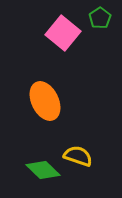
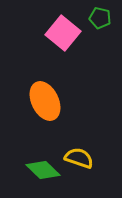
green pentagon: rotated 25 degrees counterclockwise
yellow semicircle: moved 1 px right, 2 px down
